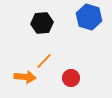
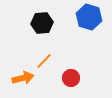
orange arrow: moved 2 px left, 1 px down; rotated 20 degrees counterclockwise
